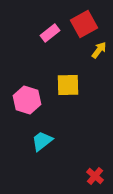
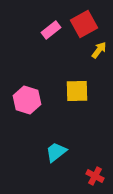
pink rectangle: moved 1 px right, 3 px up
yellow square: moved 9 px right, 6 px down
cyan trapezoid: moved 14 px right, 11 px down
red cross: rotated 12 degrees counterclockwise
